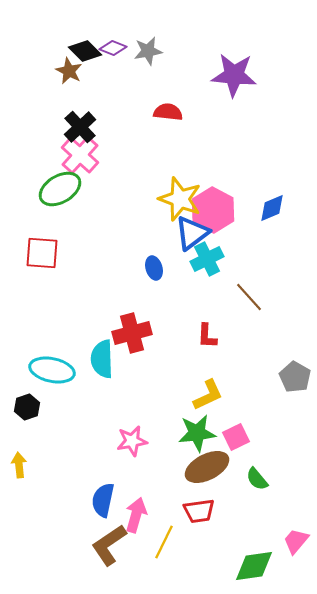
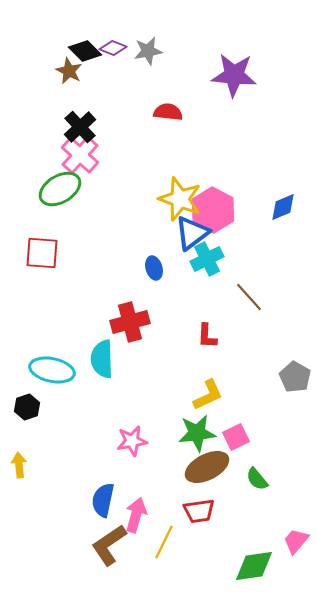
blue diamond: moved 11 px right, 1 px up
red cross: moved 2 px left, 11 px up
